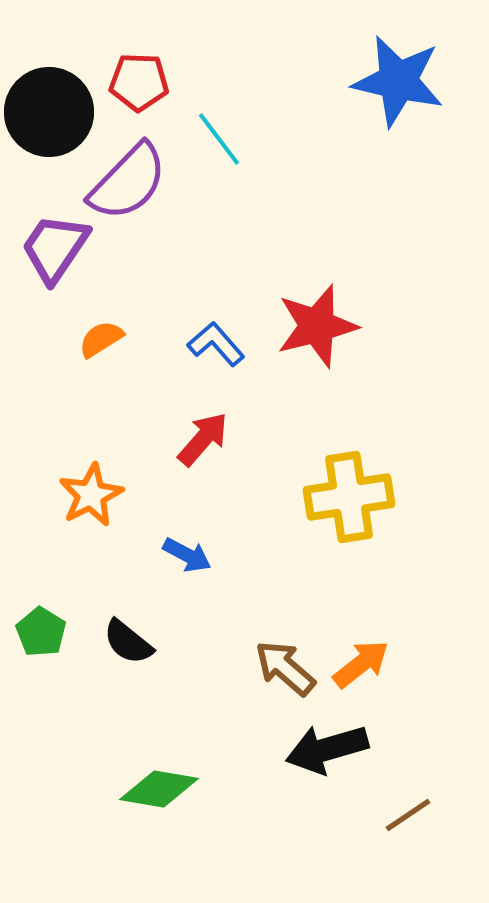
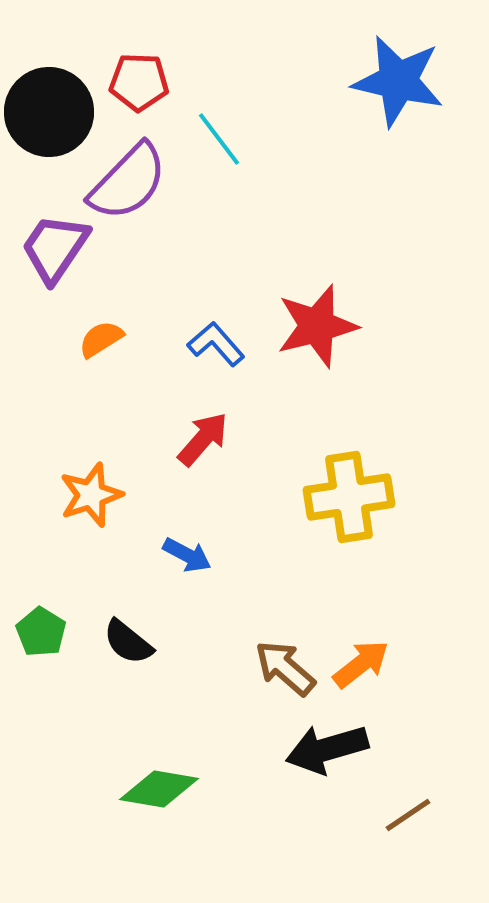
orange star: rotated 8 degrees clockwise
